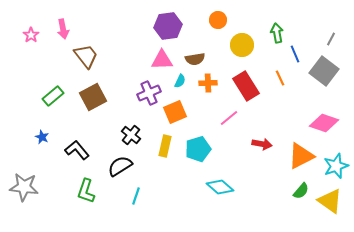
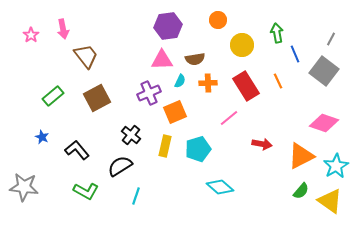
orange line: moved 2 px left, 3 px down
brown square: moved 4 px right, 1 px down
cyan star: rotated 10 degrees counterclockwise
green L-shape: rotated 80 degrees counterclockwise
